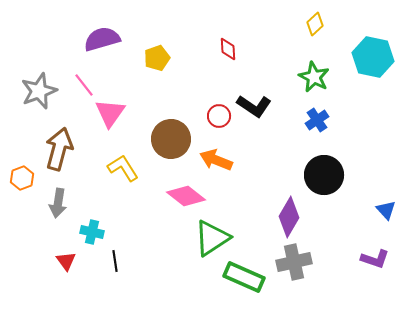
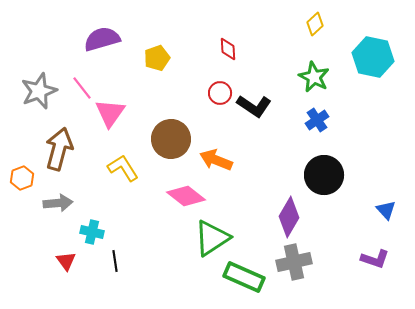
pink line: moved 2 px left, 3 px down
red circle: moved 1 px right, 23 px up
gray arrow: rotated 104 degrees counterclockwise
